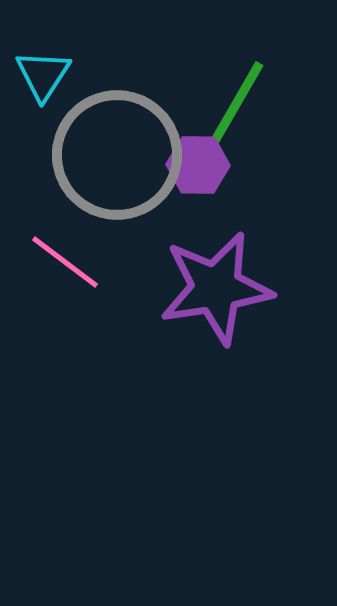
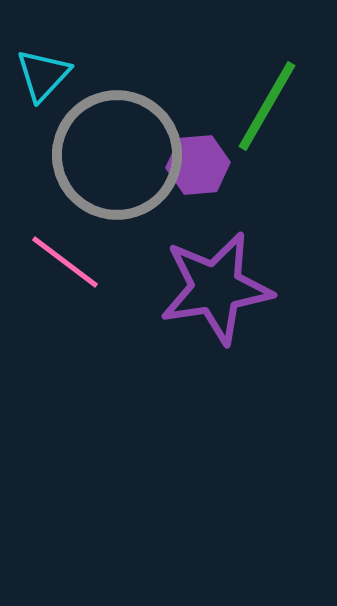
cyan triangle: rotated 10 degrees clockwise
green line: moved 32 px right
purple hexagon: rotated 6 degrees counterclockwise
